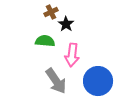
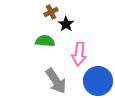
pink arrow: moved 7 px right, 1 px up
